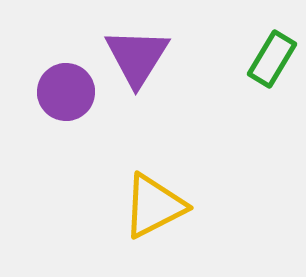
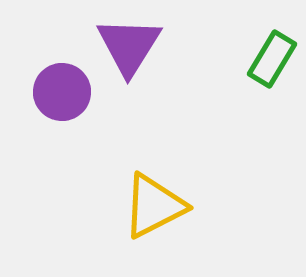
purple triangle: moved 8 px left, 11 px up
purple circle: moved 4 px left
